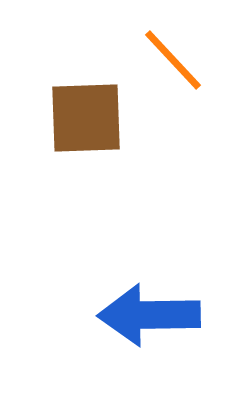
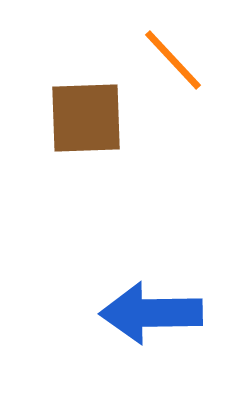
blue arrow: moved 2 px right, 2 px up
